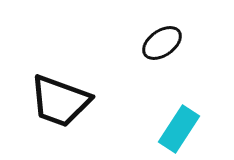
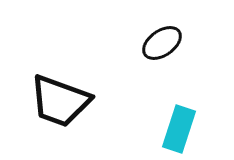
cyan rectangle: rotated 15 degrees counterclockwise
